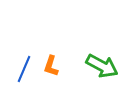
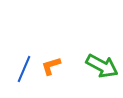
orange L-shape: rotated 55 degrees clockwise
